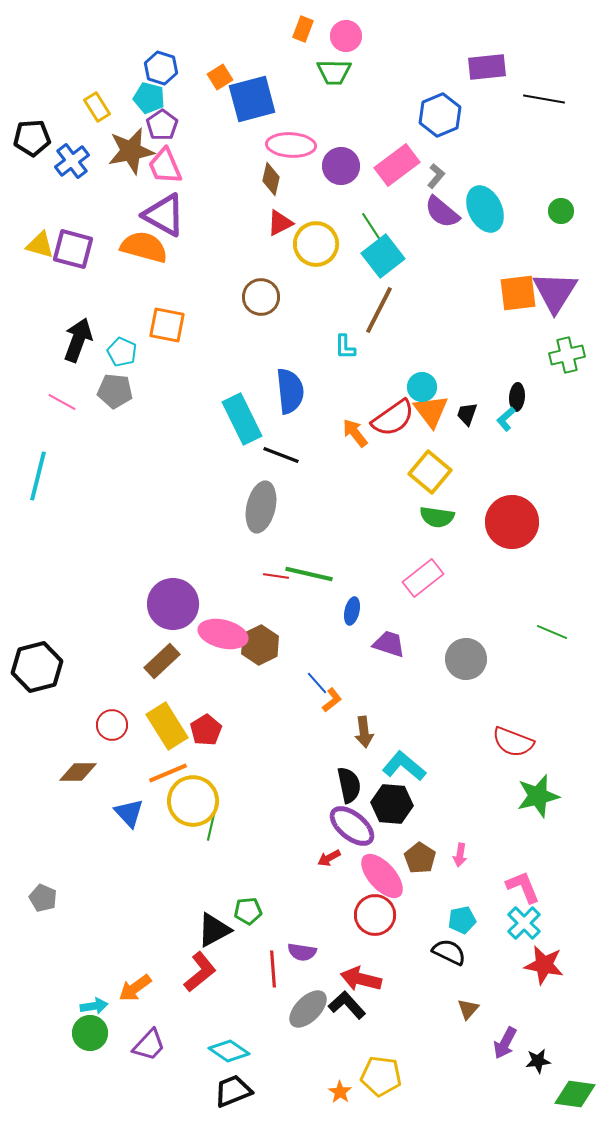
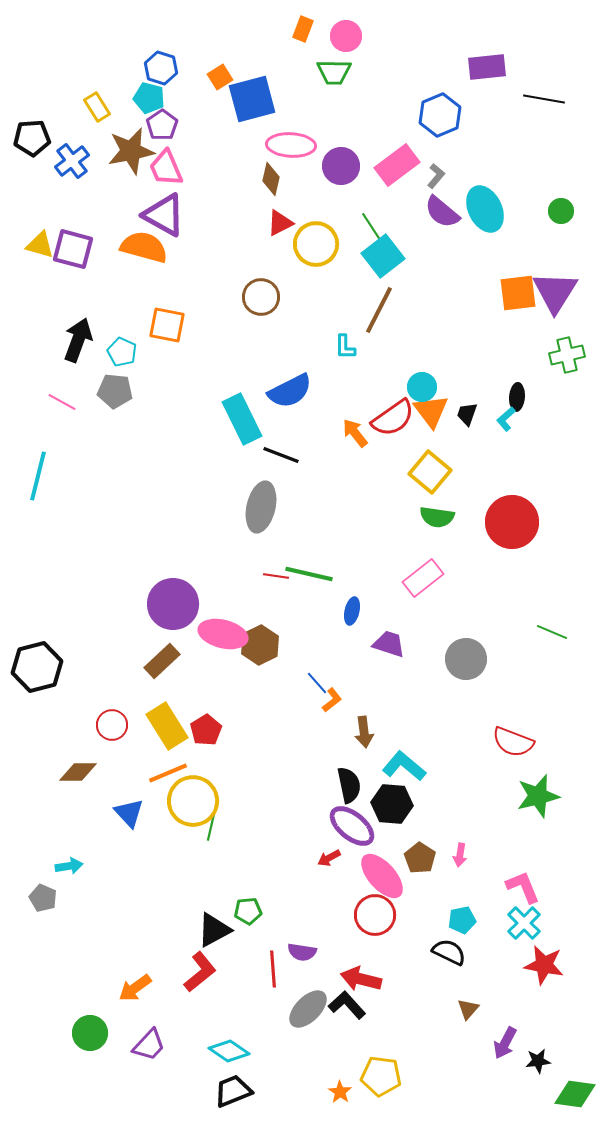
pink trapezoid at (165, 166): moved 1 px right, 2 px down
blue semicircle at (290, 391): rotated 69 degrees clockwise
cyan arrow at (94, 1006): moved 25 px left, 140 px up
